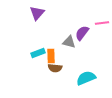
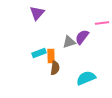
purple semicircle: moved 4 px down
gray triangle: rotated 32 degrees counterclockwise
cyan rectangle: moved 1 px right
brown semicircle: rotated 88 degrees counterclockwise
